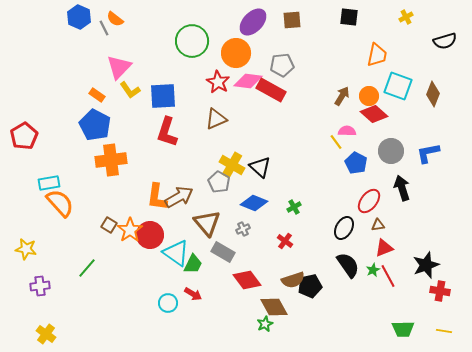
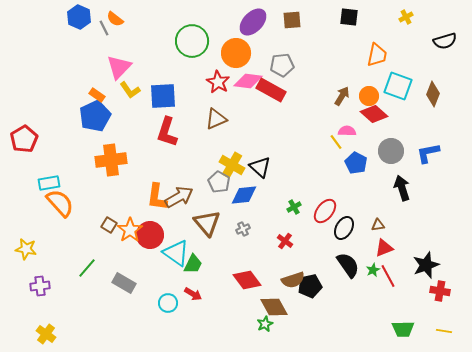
blue pentagon at (95, 125): moved 9 px up; rotated 20 degrees clockwise
red pentagon at (24, 136): moved 3 px down
red ellipse at (369, 201): moved 44 px left, 10 px down
blue diamond at (254, 203): moved 10 px left, 8 px up; rotated 28 degrees counterclockwise
gray rectangle at (223, 252): moved 99 px left, 31 px down
